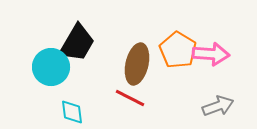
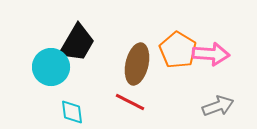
red line: moved 4 px down
